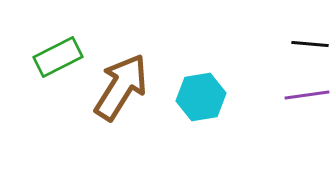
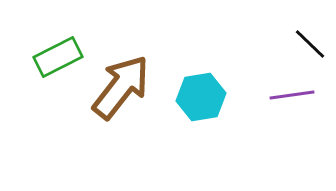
black line: rotated 39 degrees clockwise
brown arrow: rotated 6 degrees clockwise
purple line: moved 15 px left
